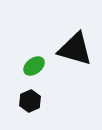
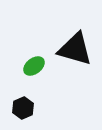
black hexagon: moved 7 px left, 7 px down
